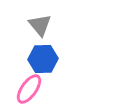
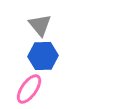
blue hexagon: moved 3 px up
